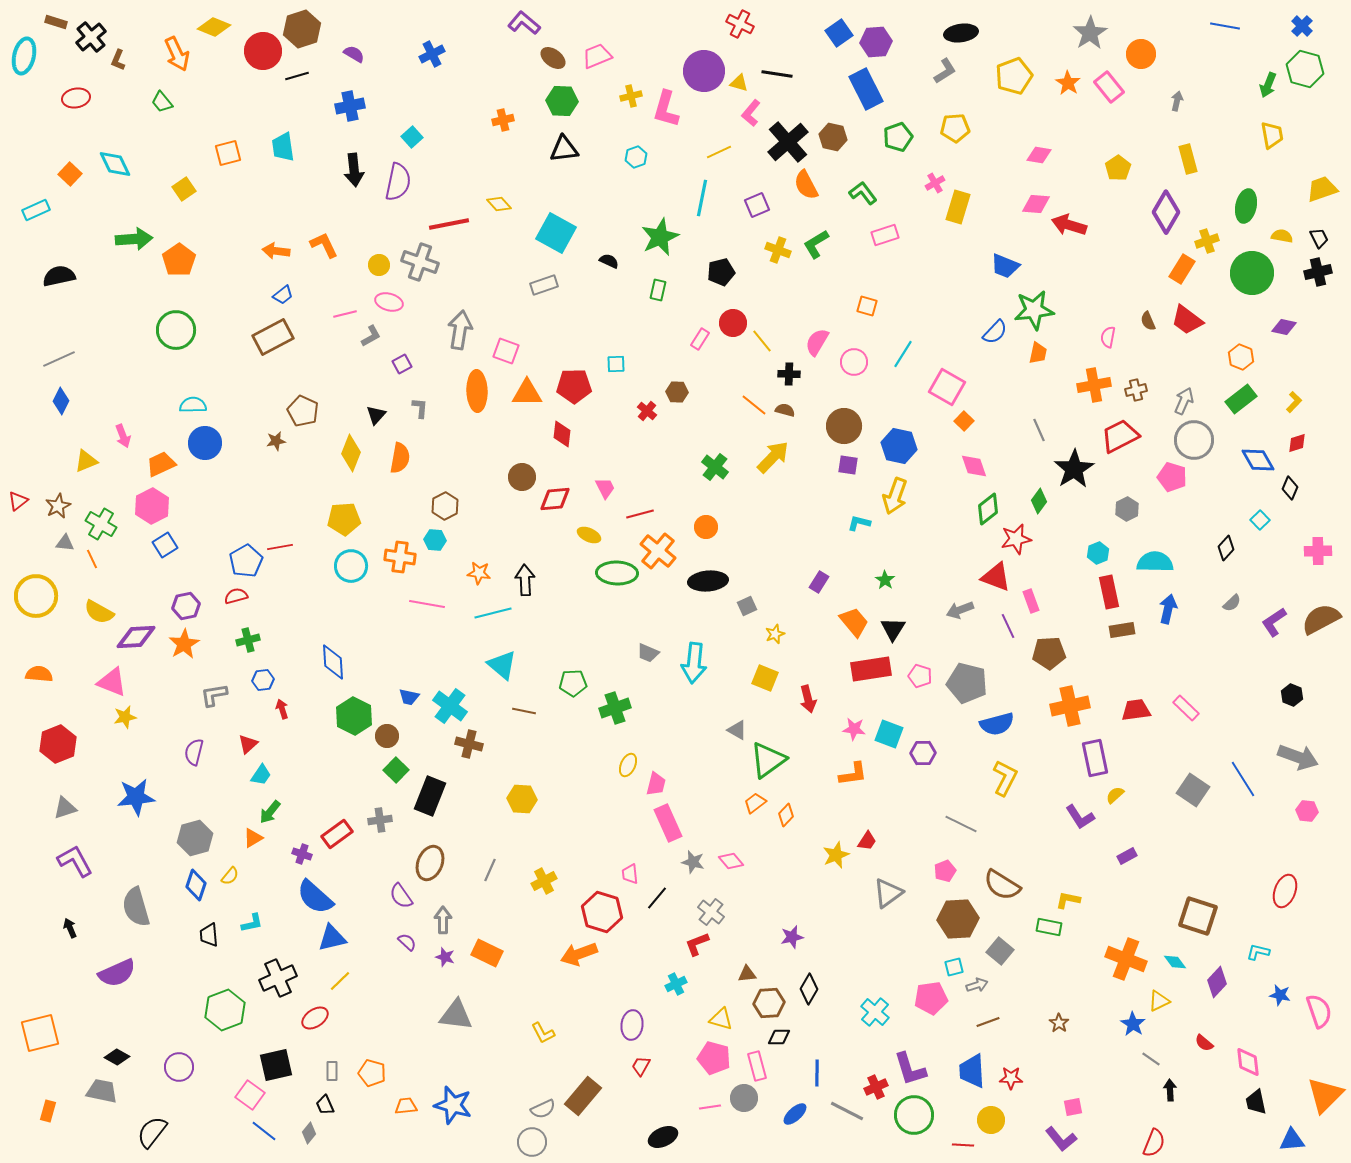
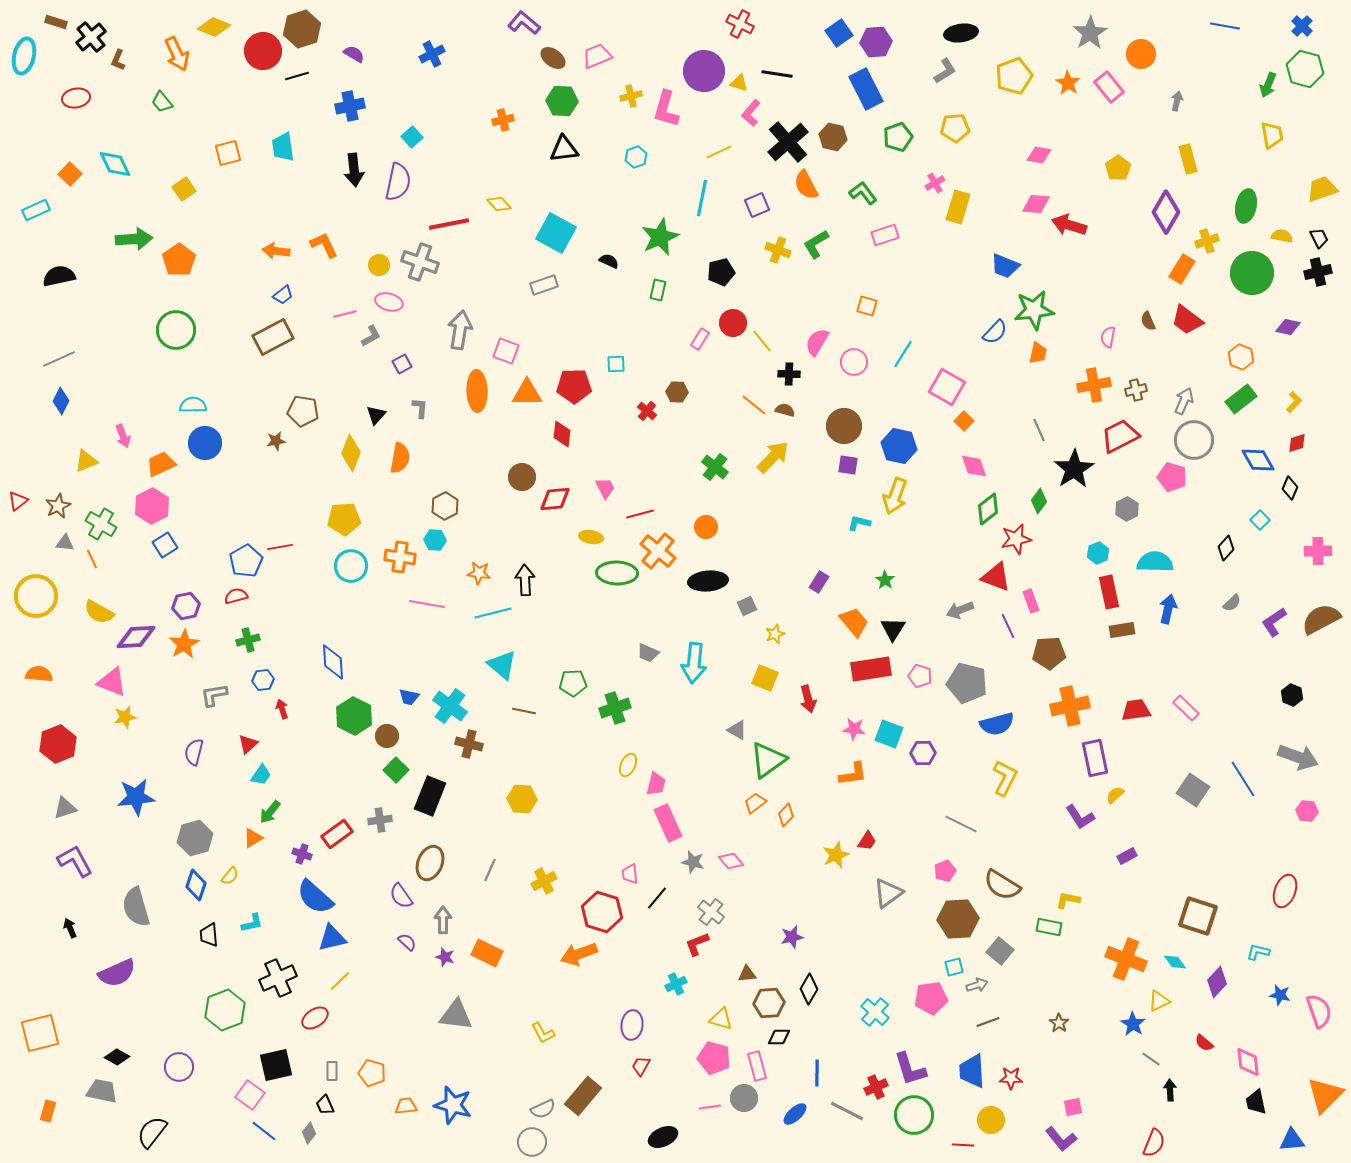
purple diamond at (1284, 327): moved 4 px right
brown pentagon at (303, 411): rotated 16 degrees counterclockwise
yellow ellipse at (589, 535): moved 2 px right, 2 px down; rotated 15 degrees counterclockwise
